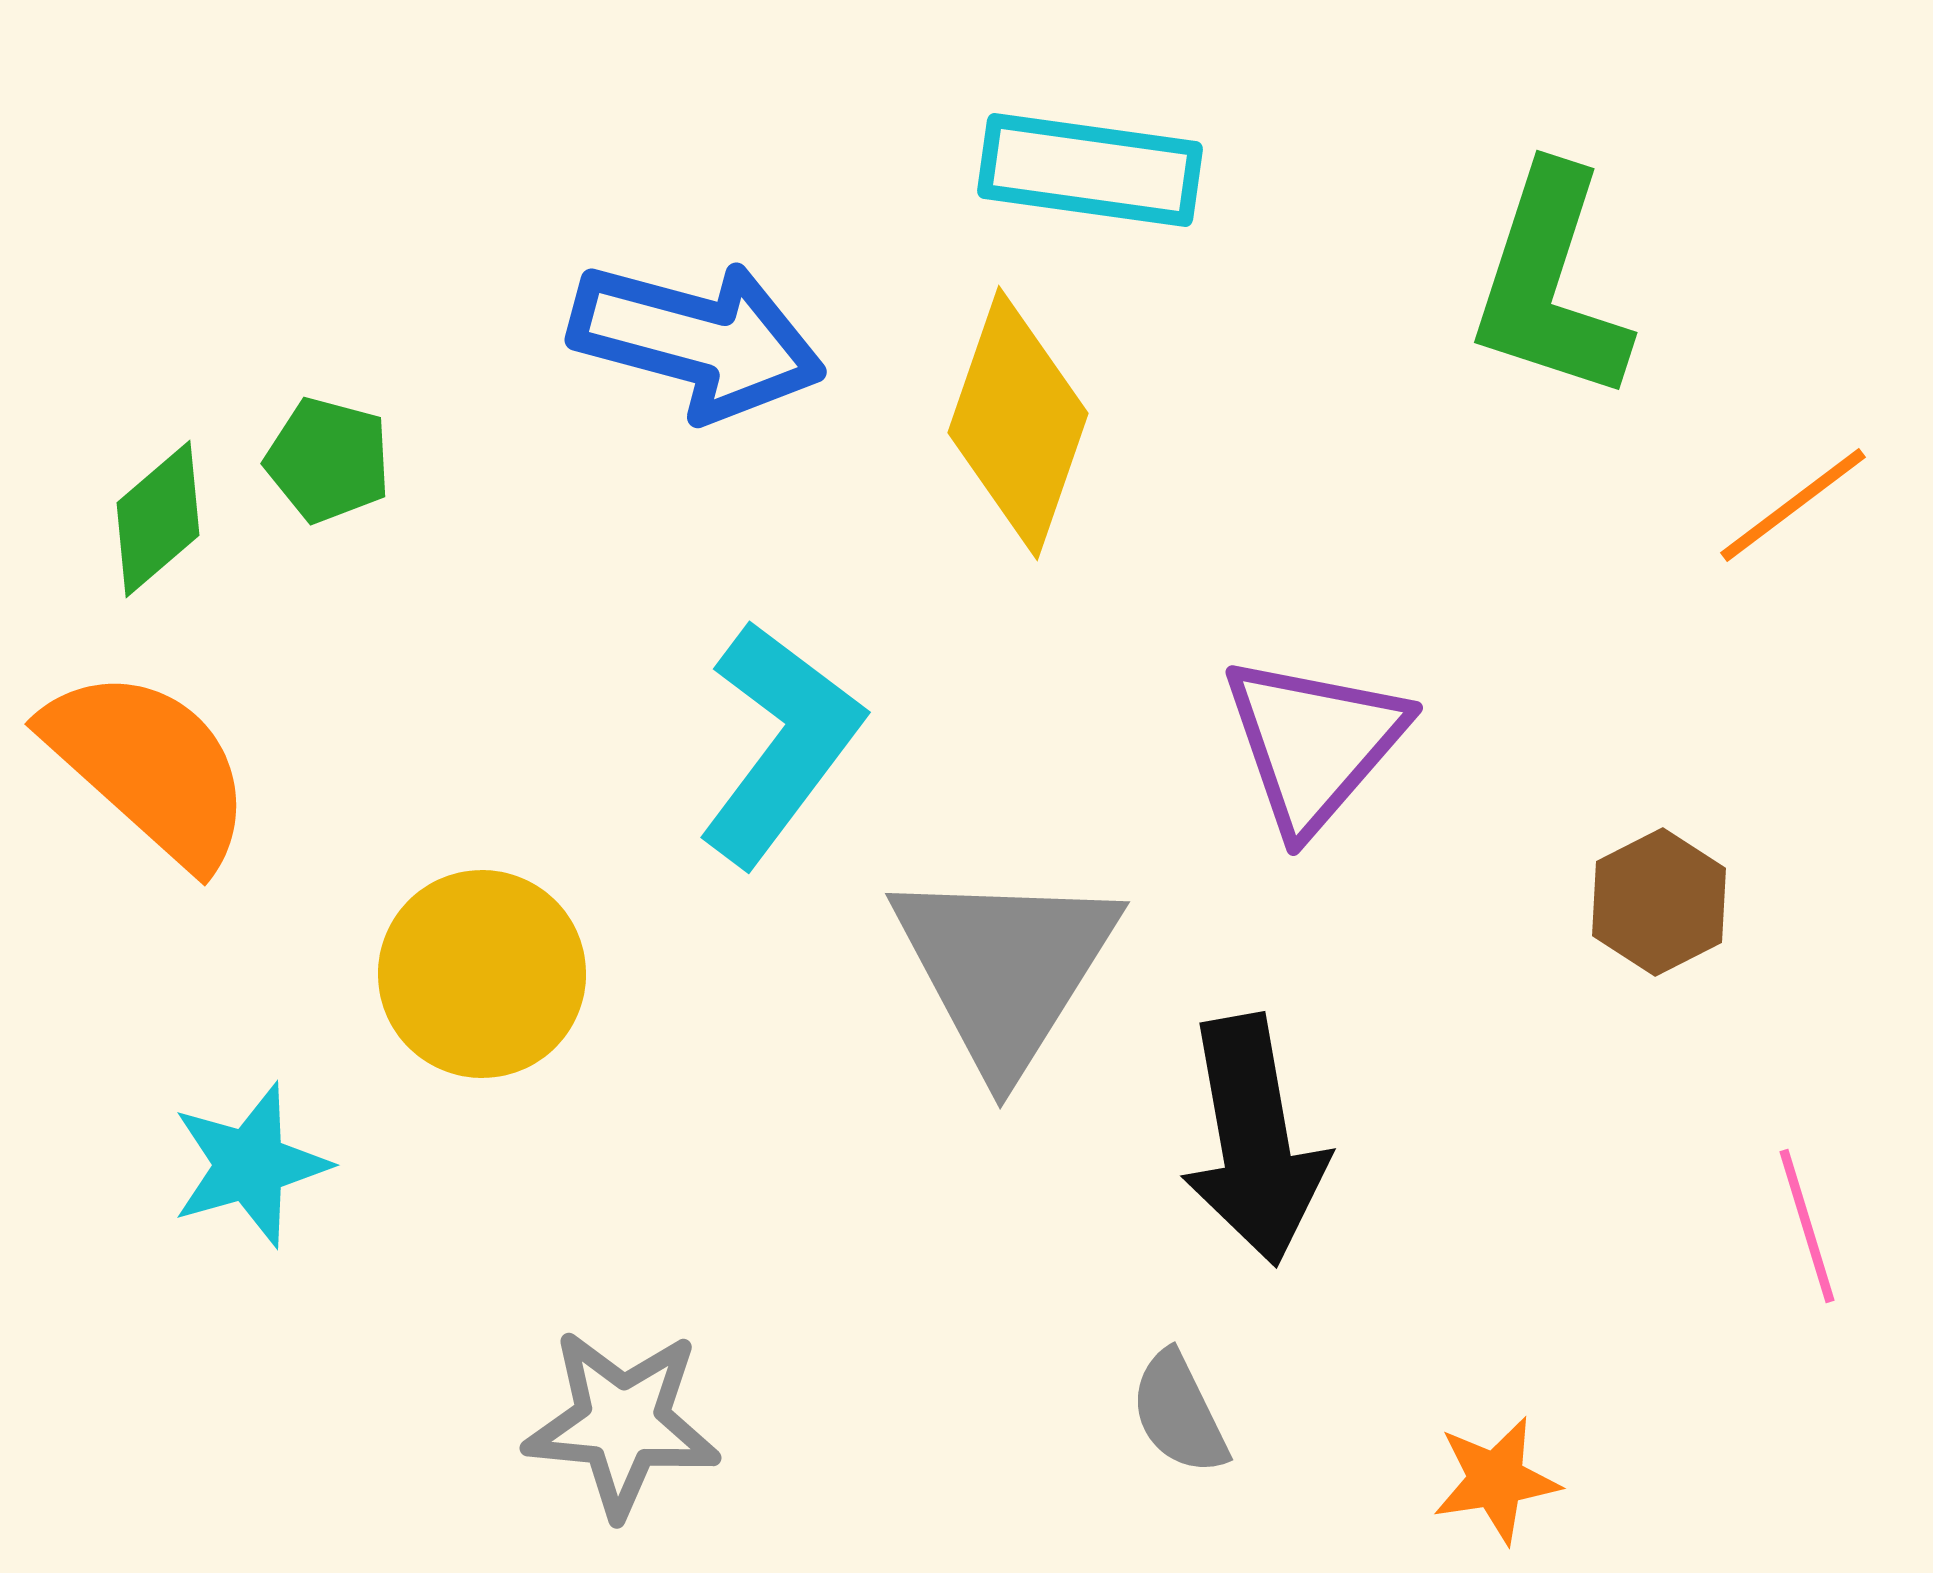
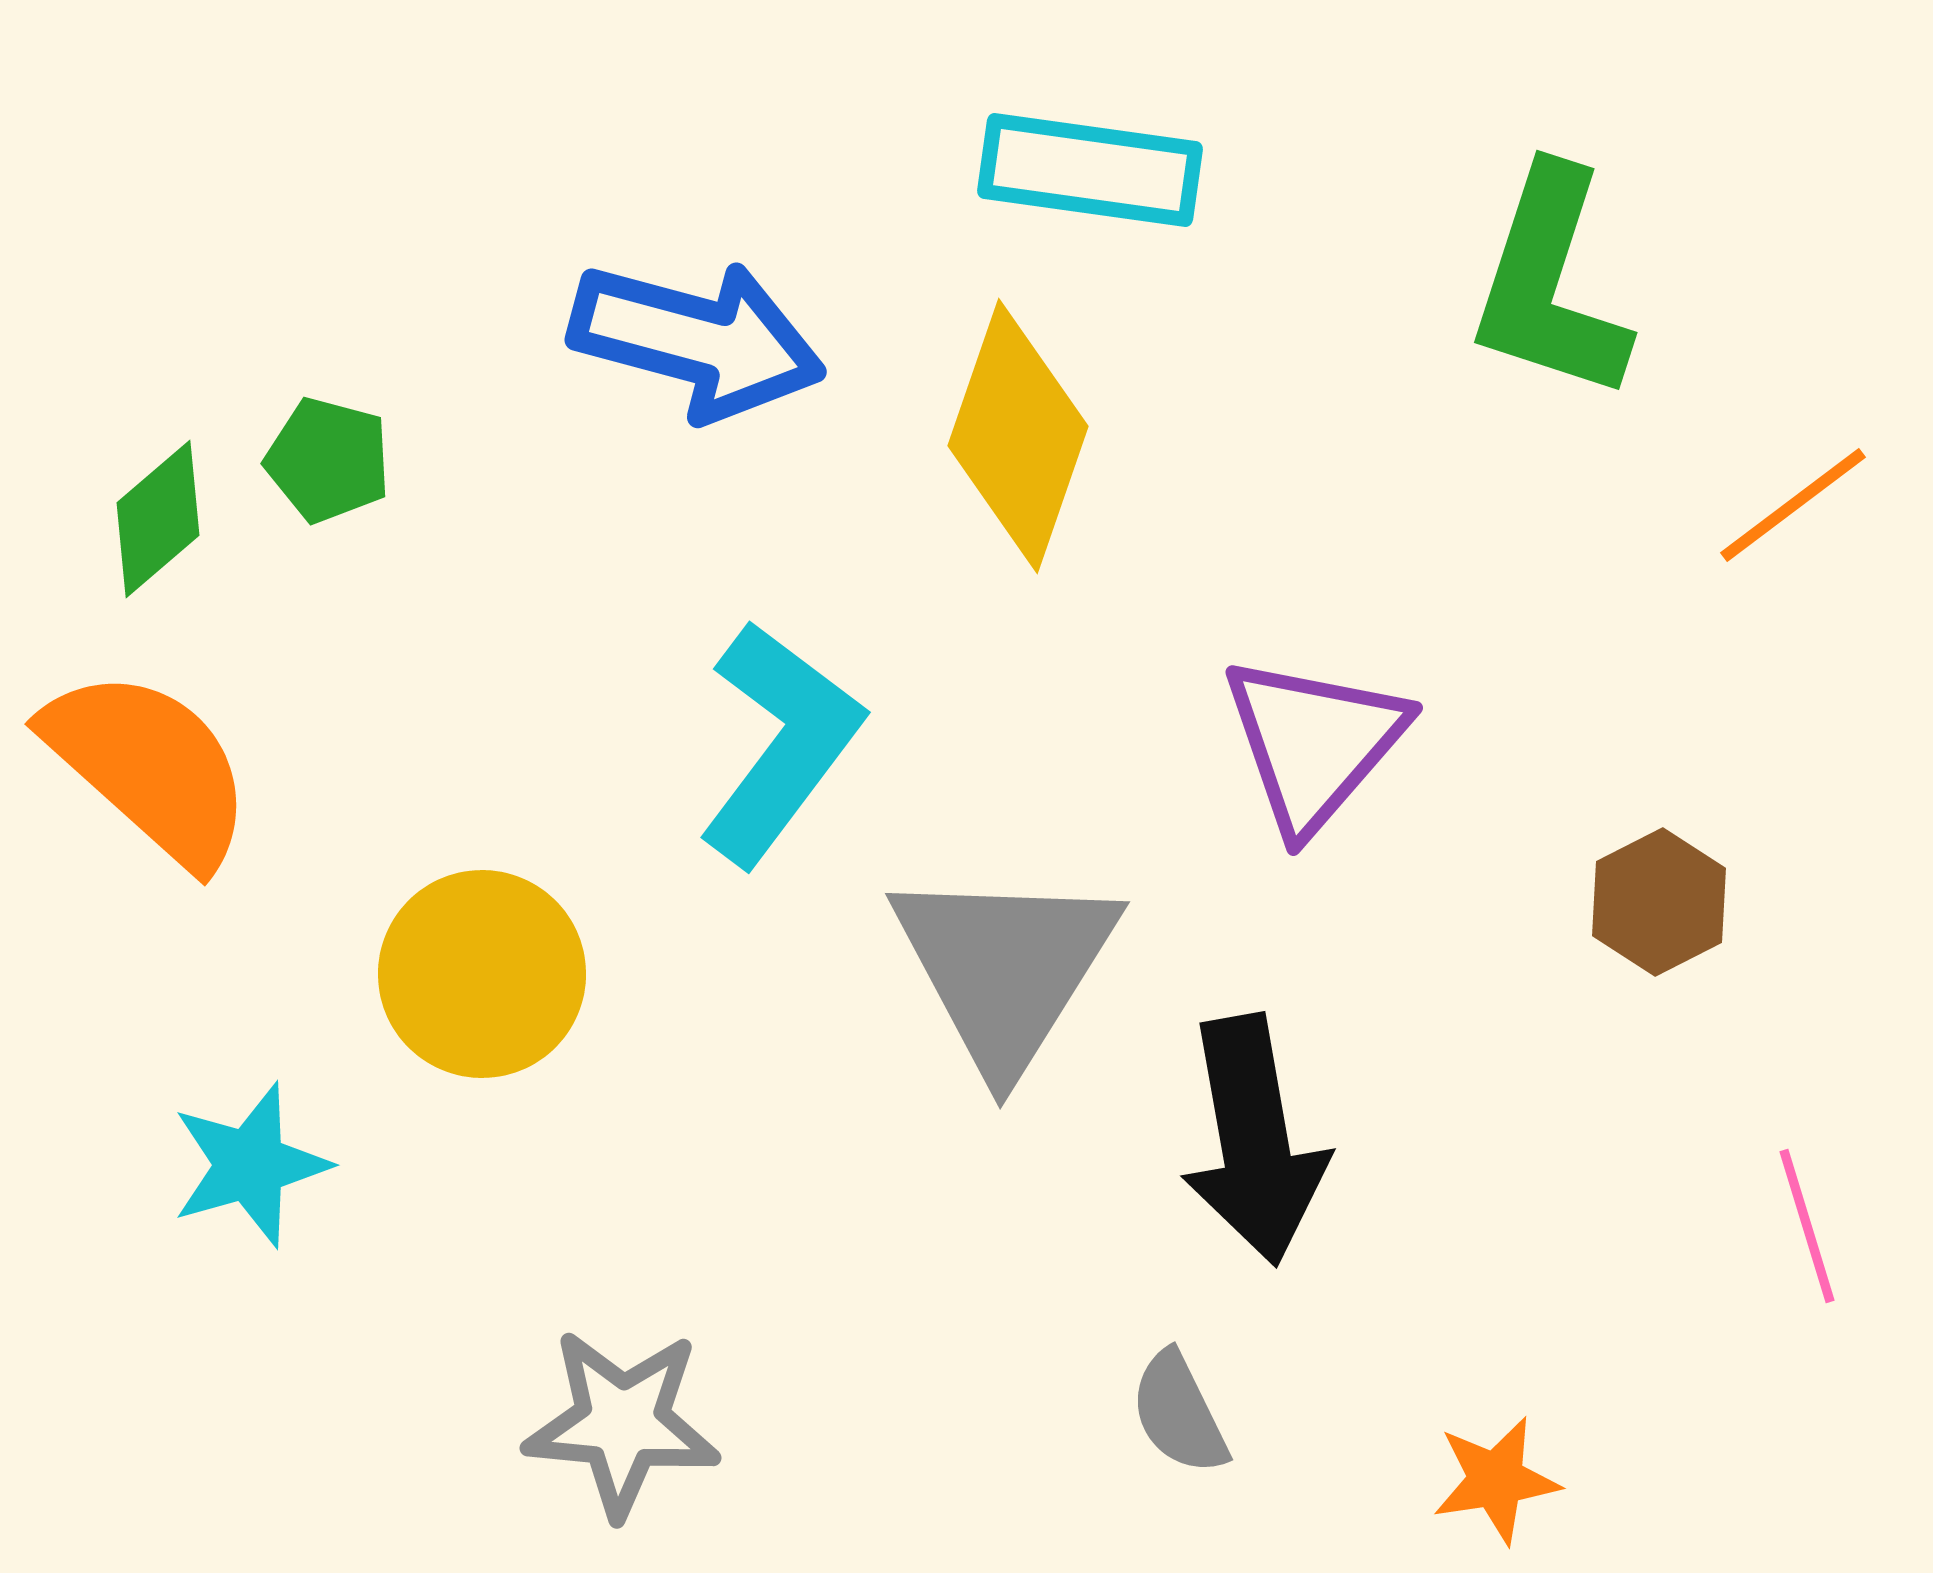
yellow diamond: moved 13 px down
